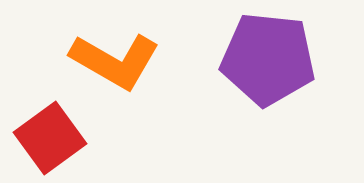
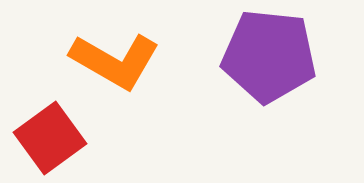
purple pentagon: moved 1 px right, 3 px up
